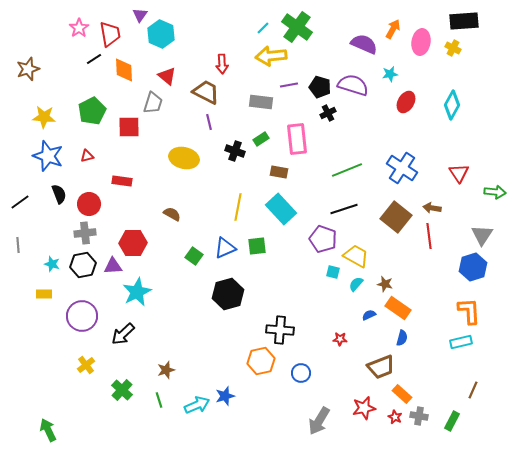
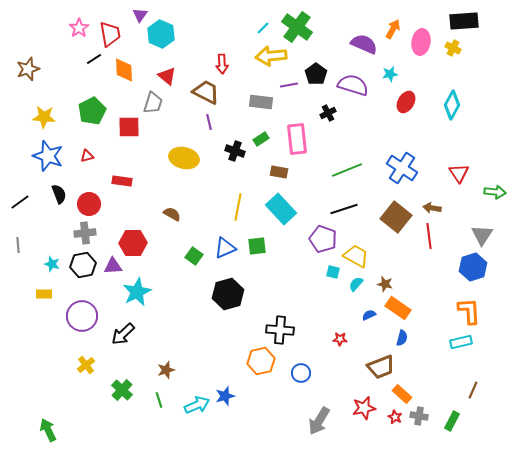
black pentagon at (320, 87): moved 4 px left, 13 px up; rotated 20 degrees clockwise
